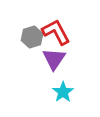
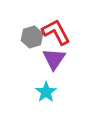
cyan star: moved 17 px left
